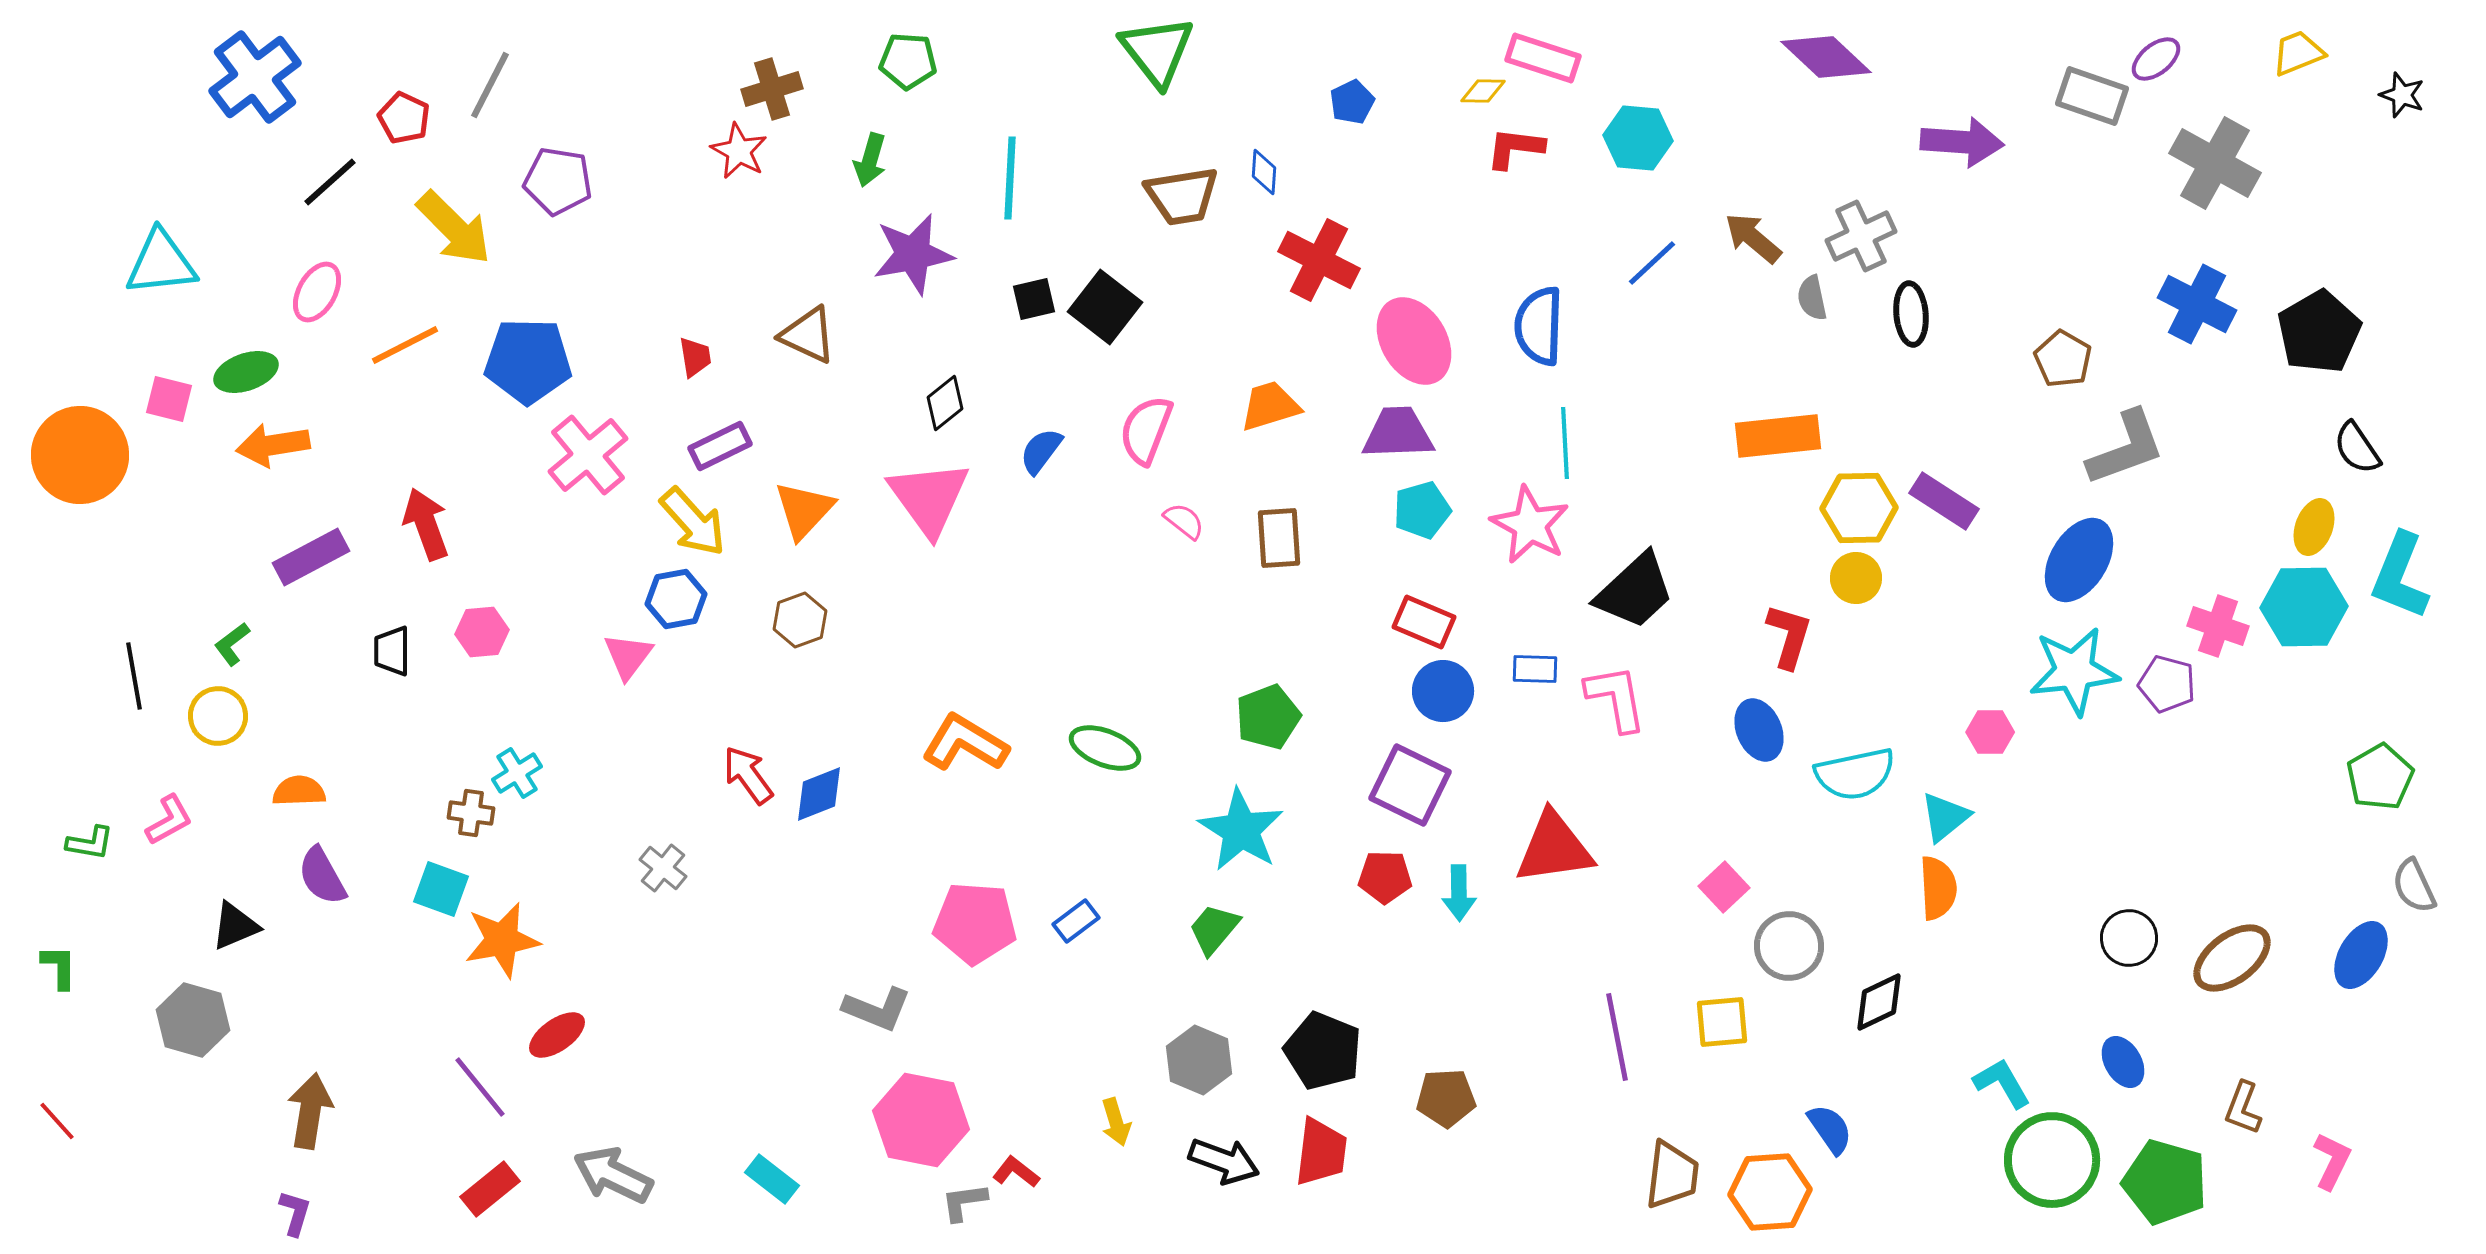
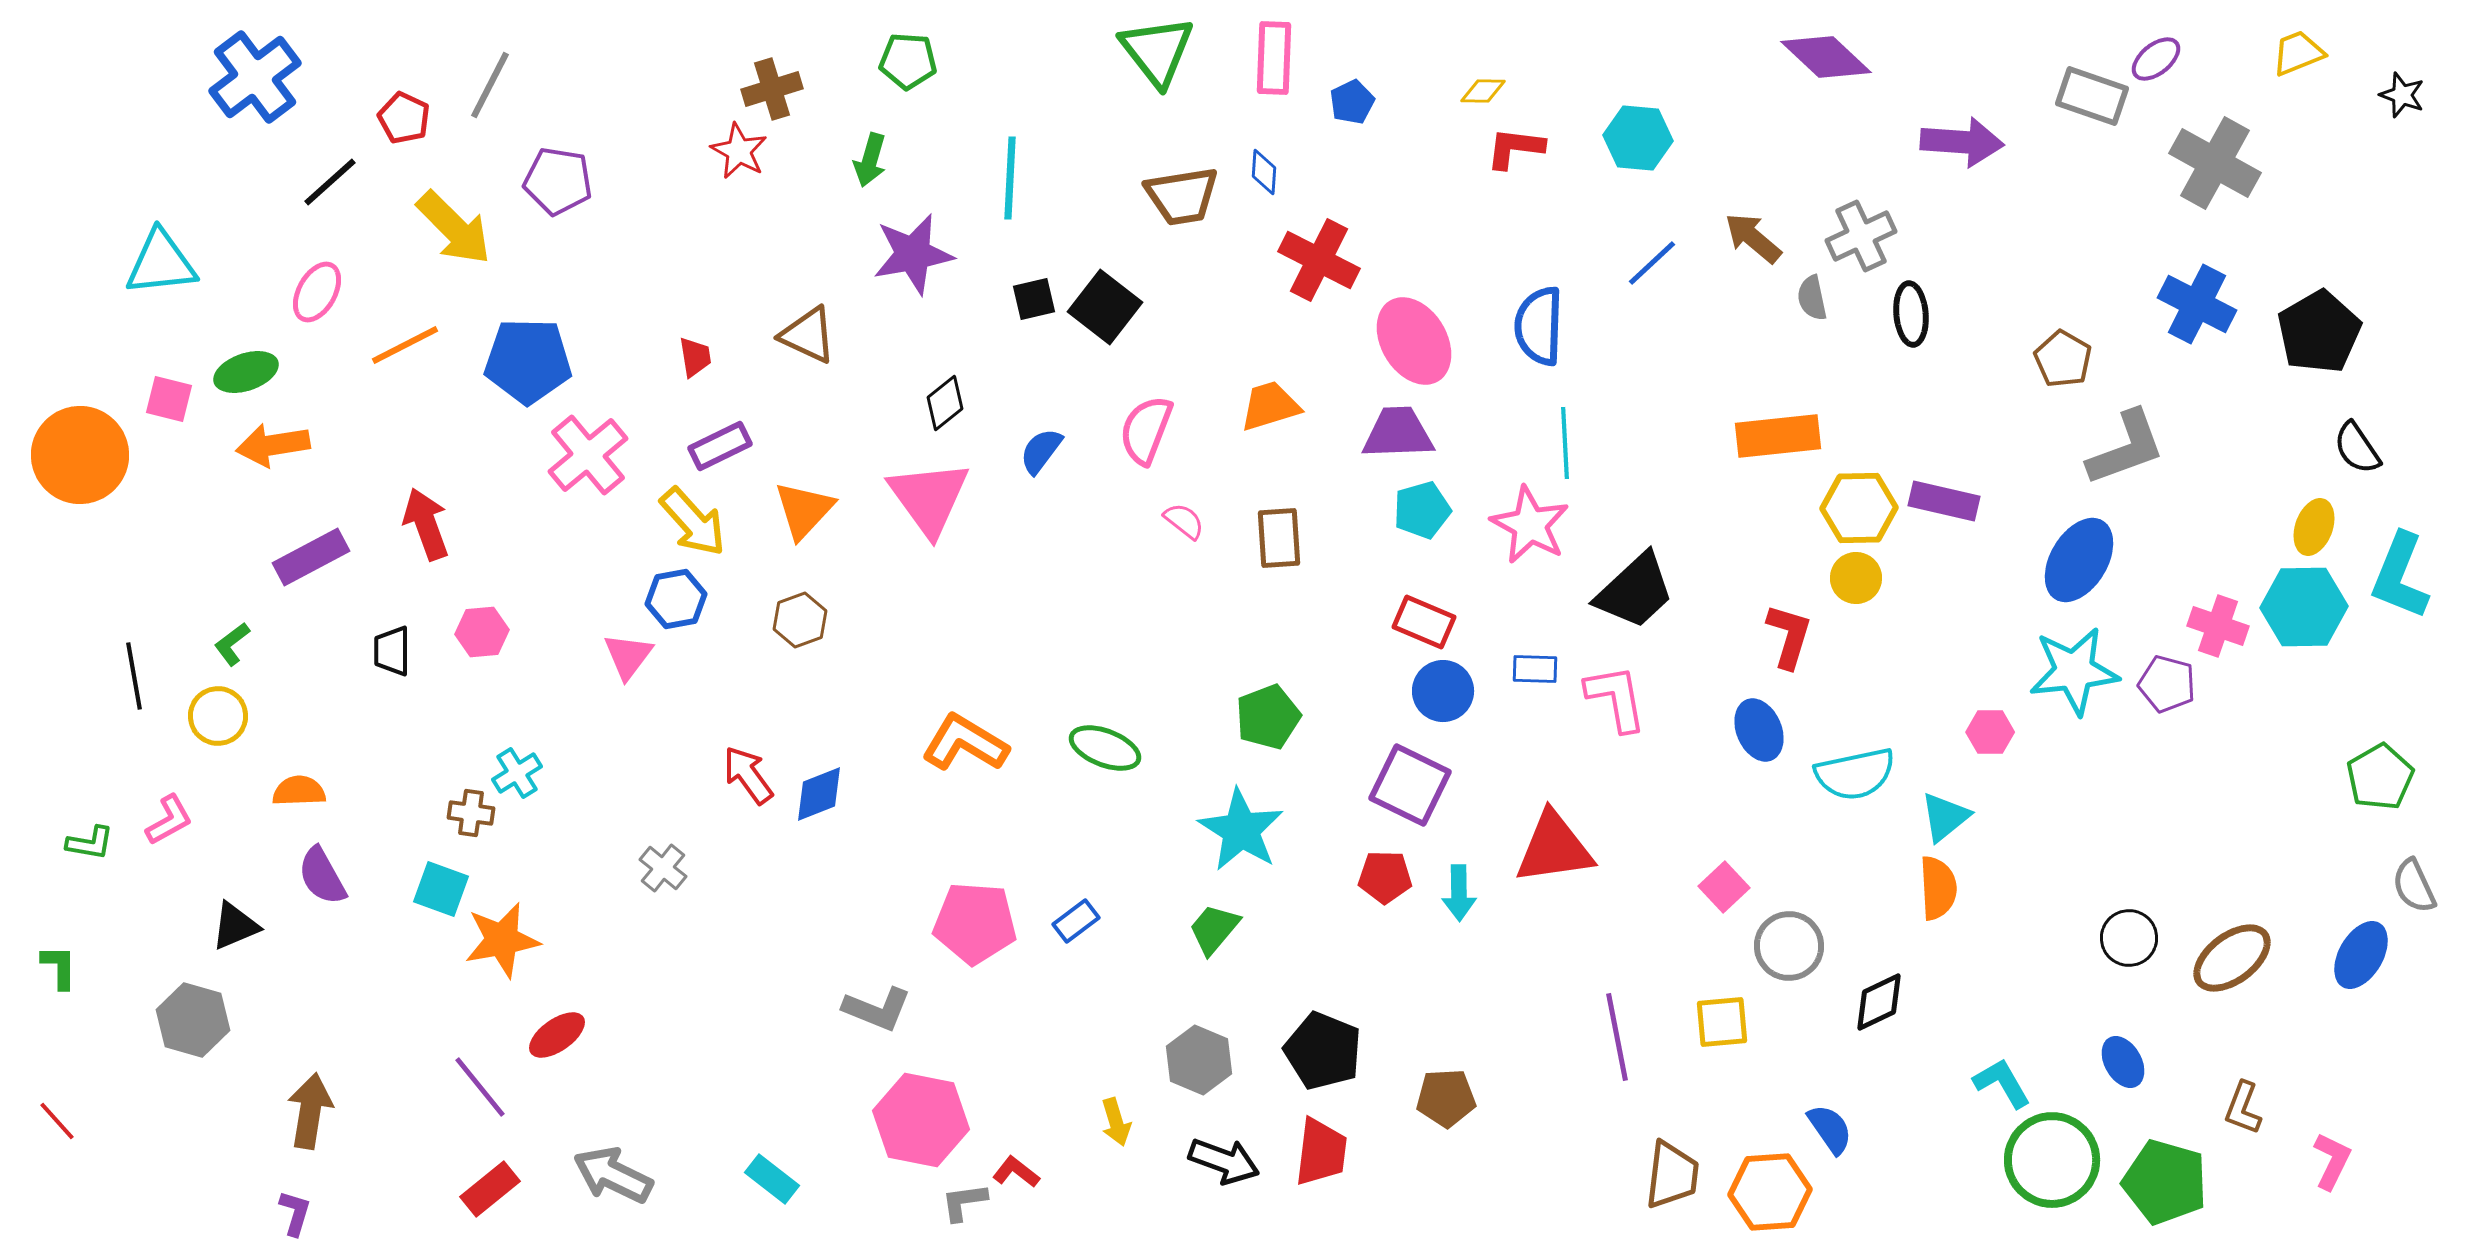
pink rectangle at (1543, 58): moved 269 px left; rotated 74 degrees clockwise
purple rectangle at (1944, 501): rotated 20 degrees counterclockwise
